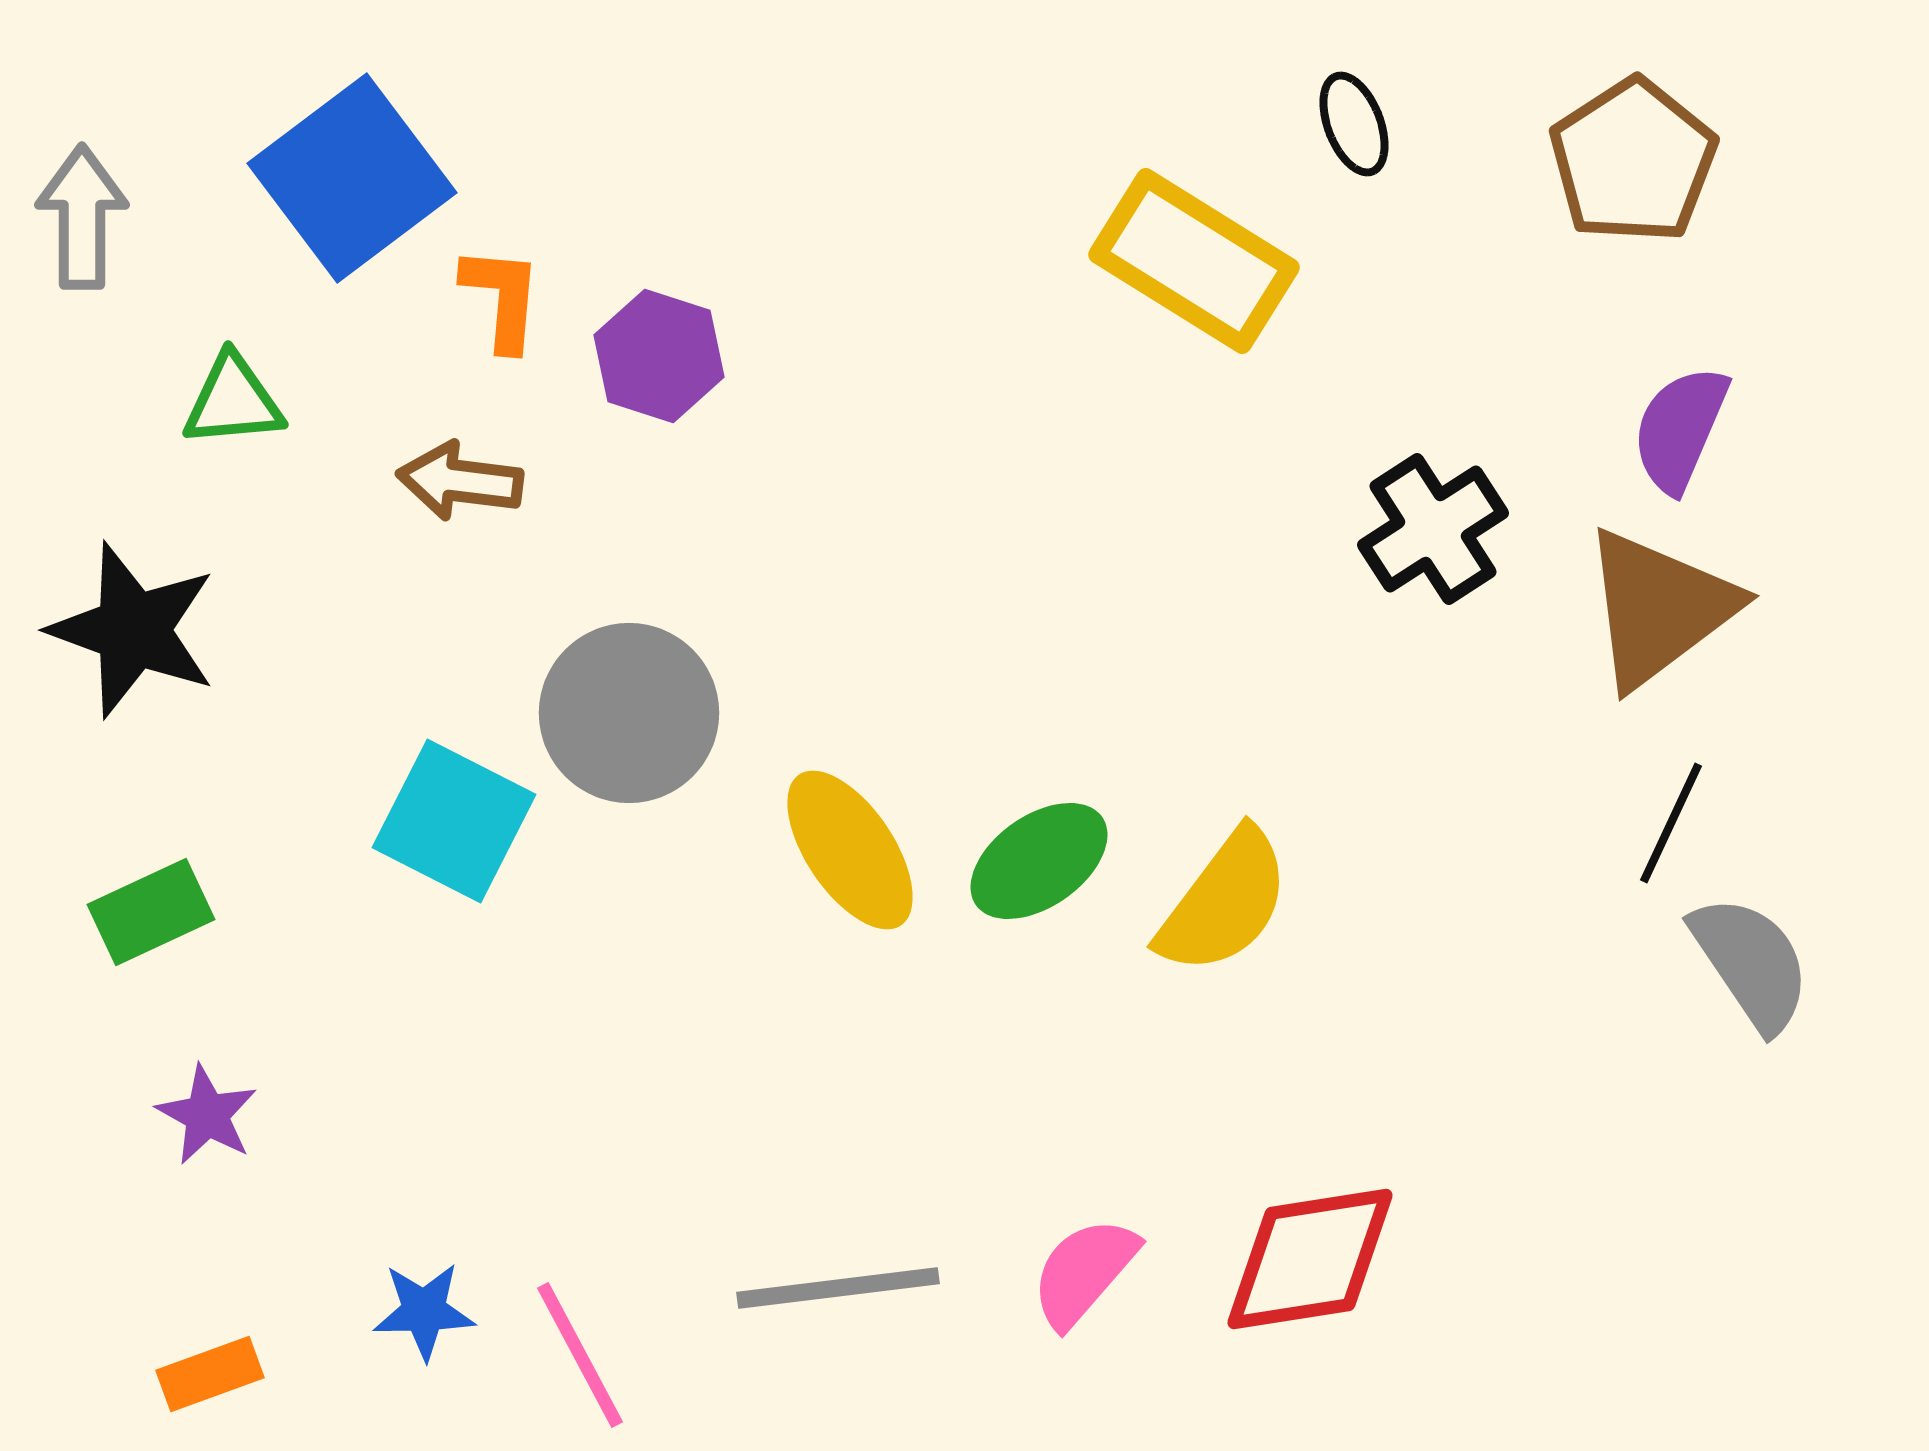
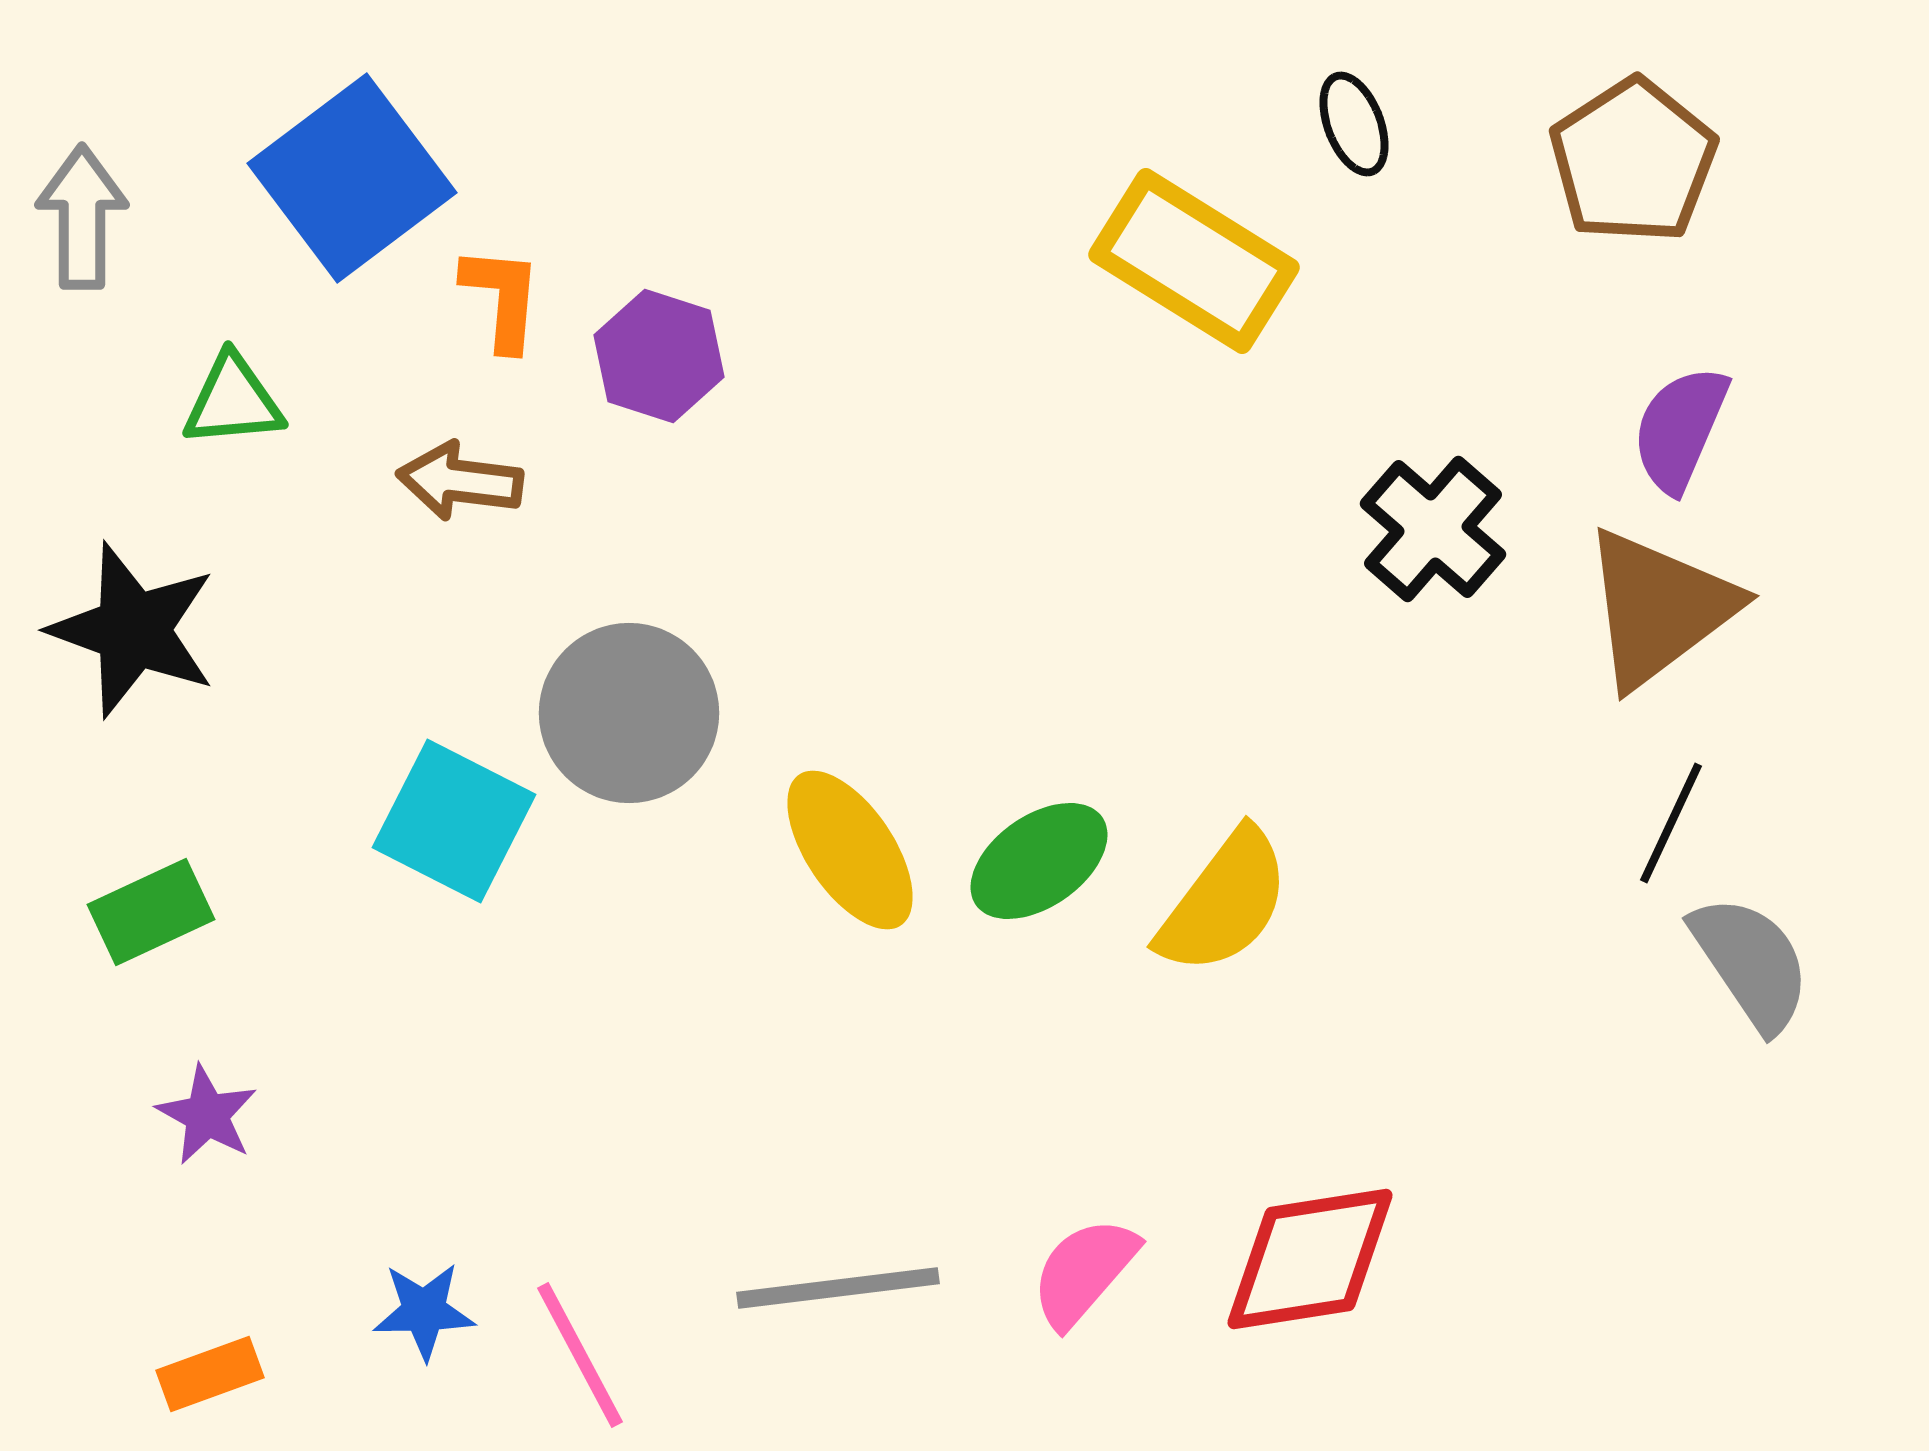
black cross: rotated 16 degrees counterclockwise
